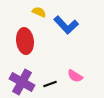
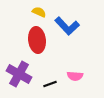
blue L-shape: moved 1 px right, 1 px down
red ellipse: moved 12 px right, 1 px up
pink semicircle: rotated 28 degrees counterclockwise
purple cross: moved 3 px left, 8 px up
